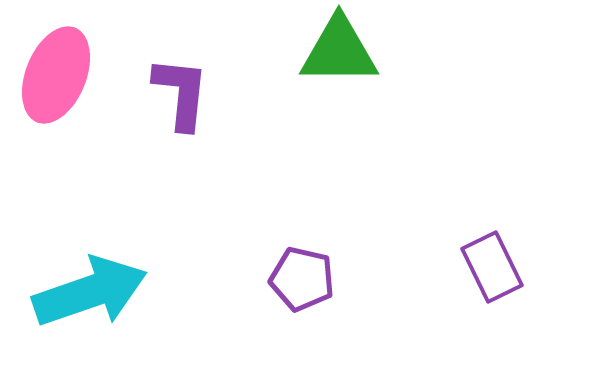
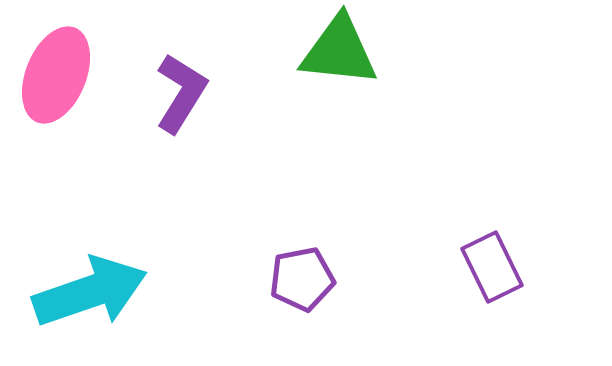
green triangle: rotated 6 degrees clockwise
purple L-shape: rotated 26 degrees clockwise
purple pentagon: rotated 24 degrees counterclockwise
